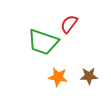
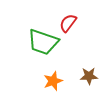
red semicircle: moved 1 px left, 1 px up
orange star: moved 5 px left, 4 px down; rotated 30 degrees counterclockwise
